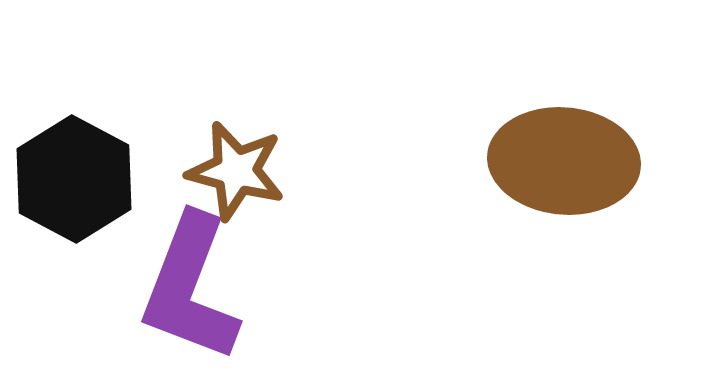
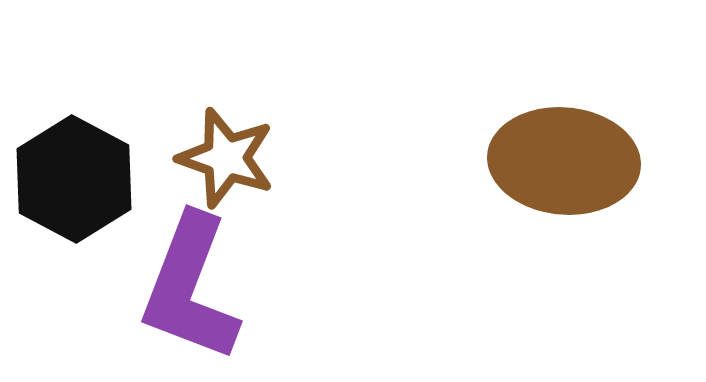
brown star: moved 10 px left, 13 px up; rotated 4 degrees clockwise
